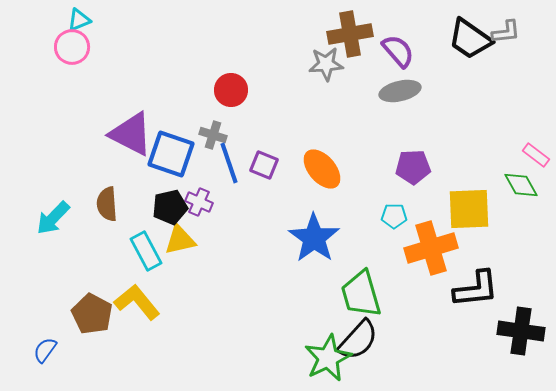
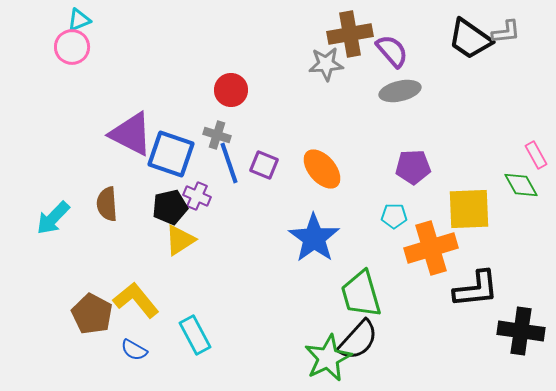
purple semicircle: moved 6 px left
gray cross: moved 4 px right
pink rectangle: rotated 24 degrees clockwise
purple cross: moved 2 px left, 6 px up
yellow triangle: rotated 20 degrees counterclockwise
cyan rectangle: moved 49 px right, 84 px down
yellow L-shape: moved 1 px left, 2 px up
blue semicircle: moved 89 px right; rotated 96 degrees counterclockwise
